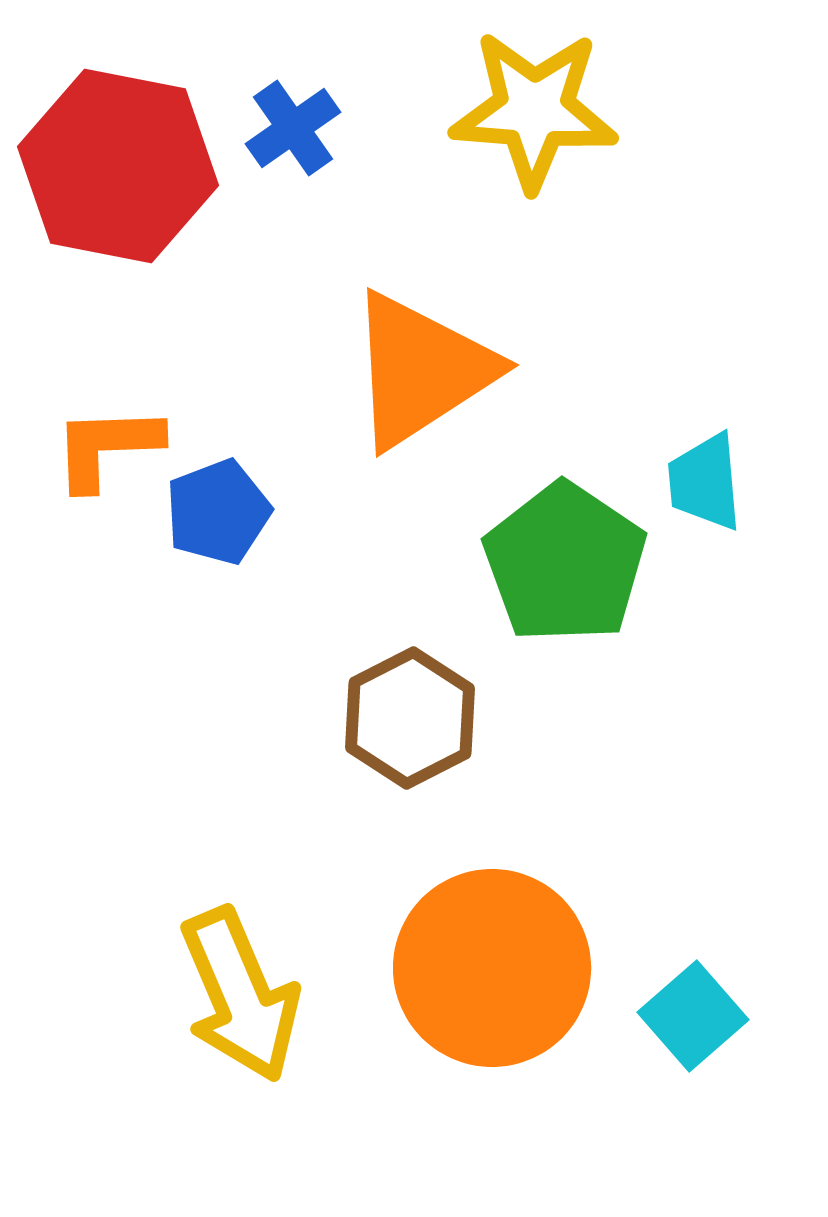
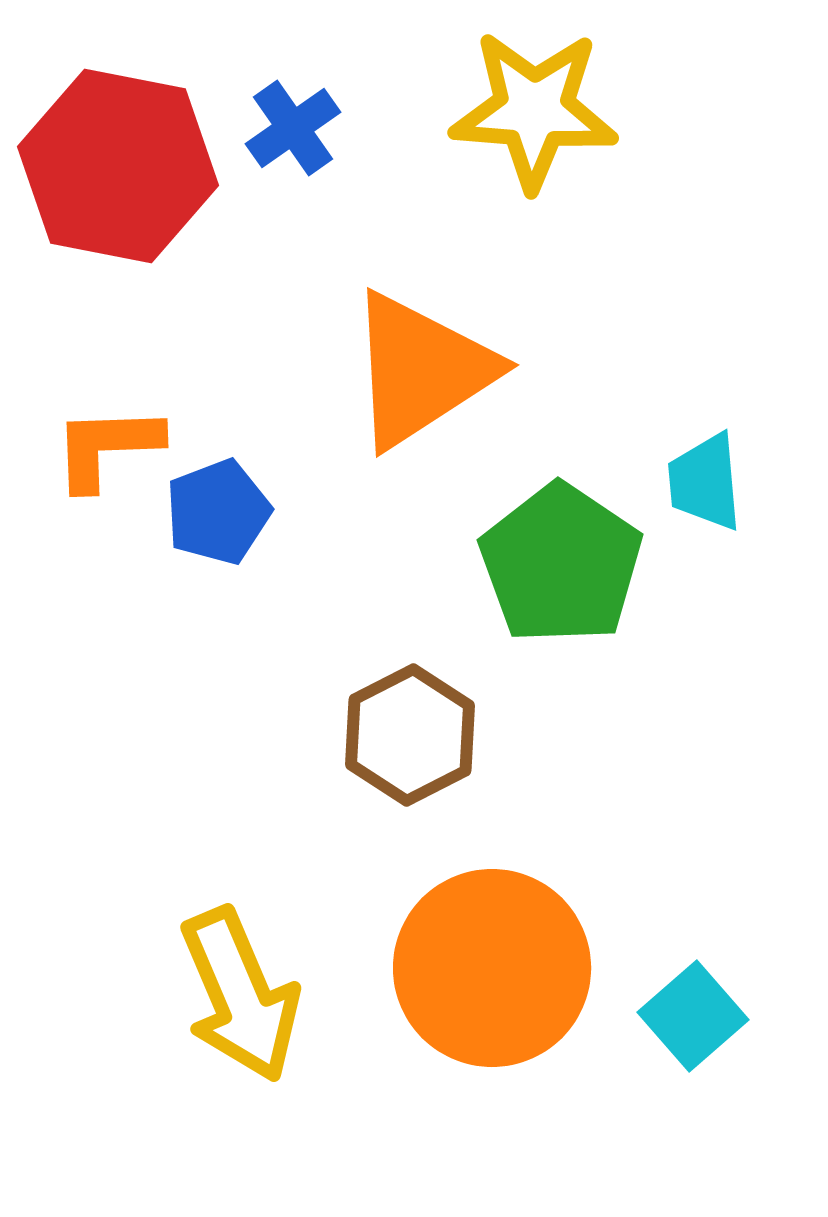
green pentagon: moved 4 px left, 1 px down
brown hexagon: moved 17 px down
